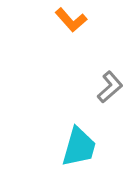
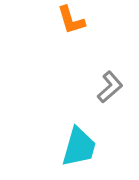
orange L-shape: rotated 24 degrees clockwise
